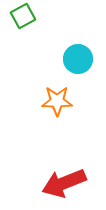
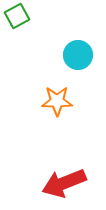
green square: moved 6 px left
cyan circle: moved 4 px up
